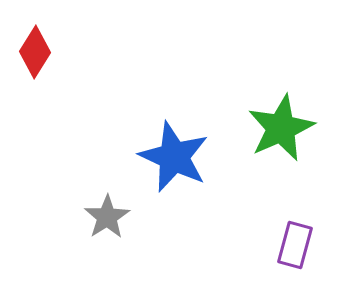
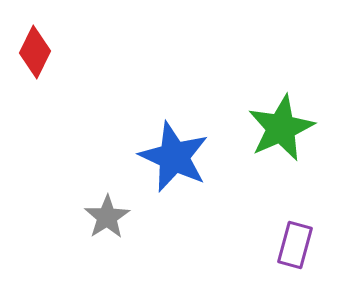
red diamond: rotated 6 degrees counterclockwise
